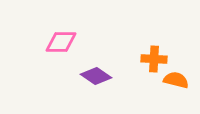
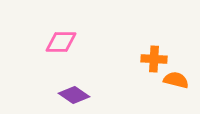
purple diamond: moved 22 px left, 19 px down
